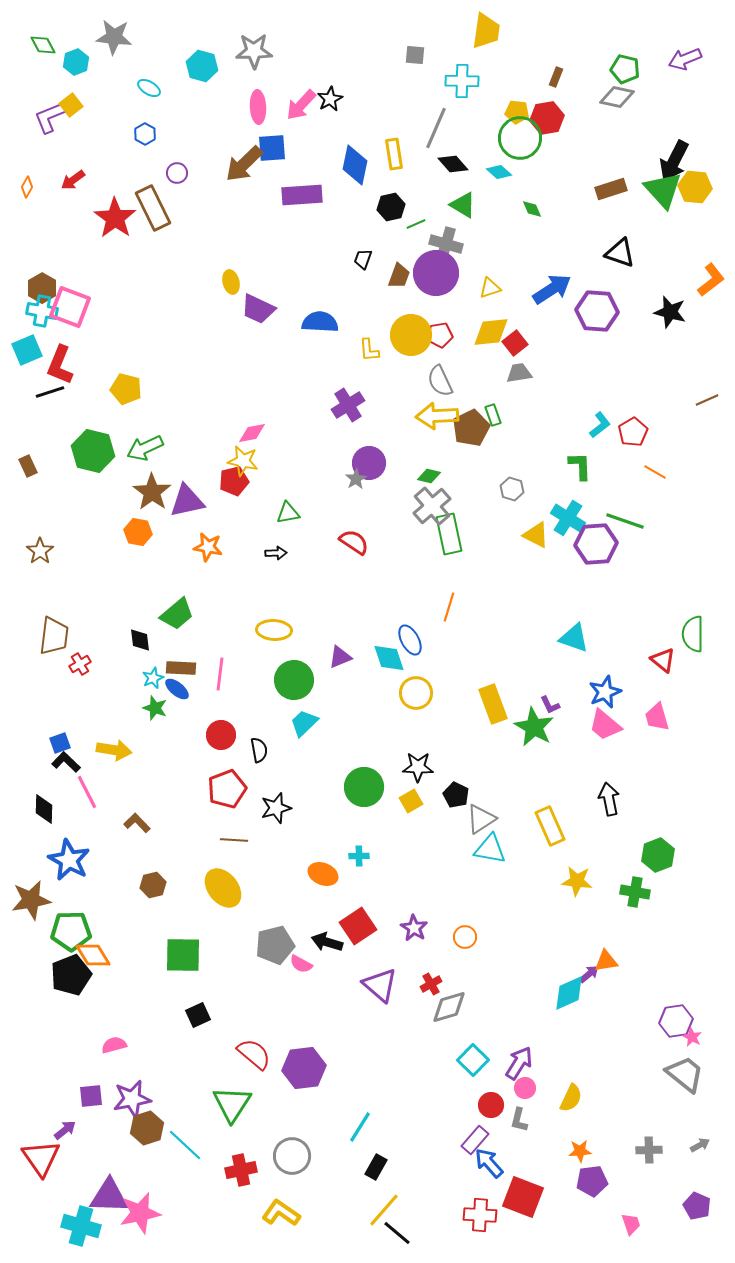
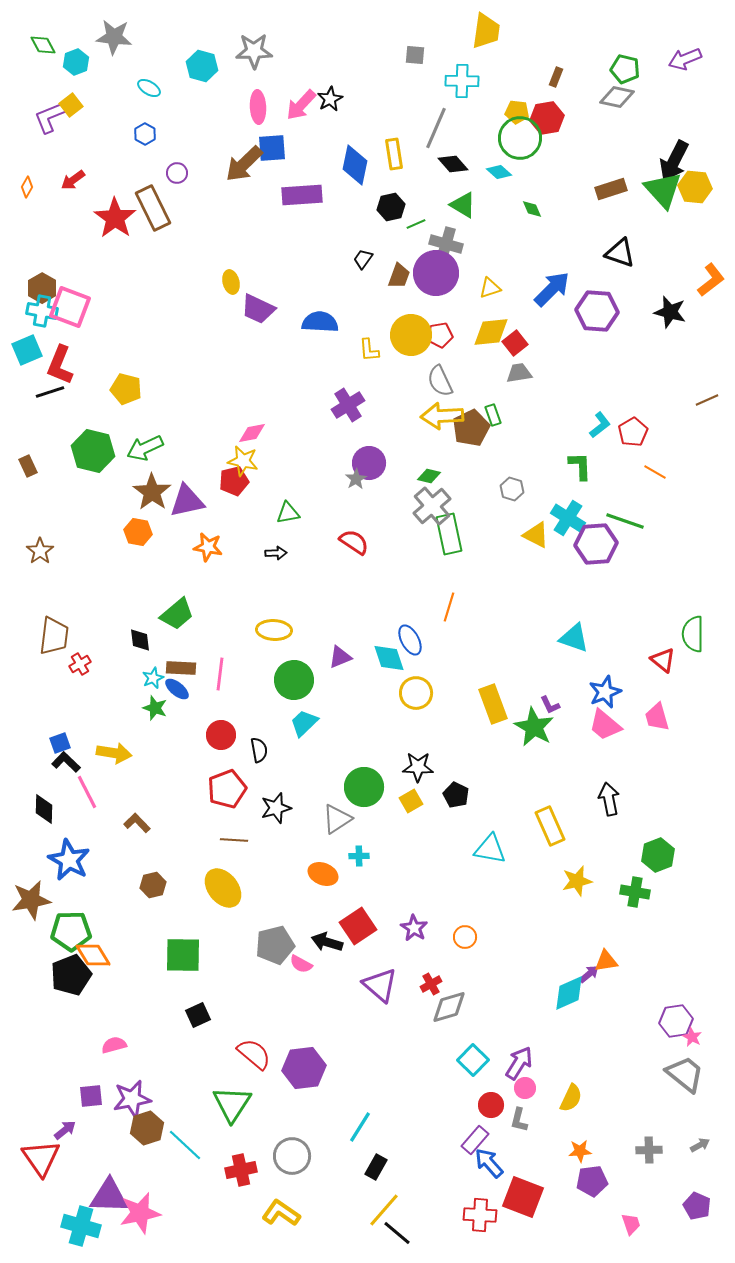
black trapezoid at (363, 259): rotated 15 degrees clockwise
blue arrow at (552, 289): rotated 12 degrees counterclockwise
yellow arrow at (437, 416): moved 5 px right
yellow arrow at (114, 750): moved 3 px down
gray triangle at (481, 819): moved 144 px left
yellow star at (577, 881): rotated 20 degrees counterclockwise
